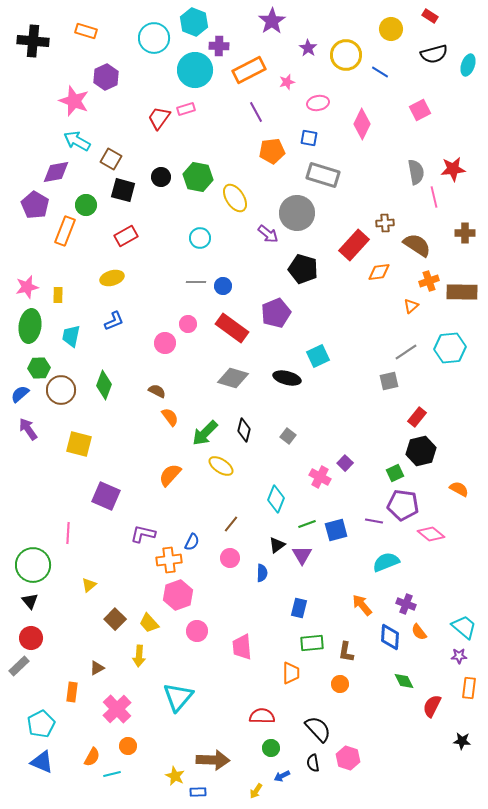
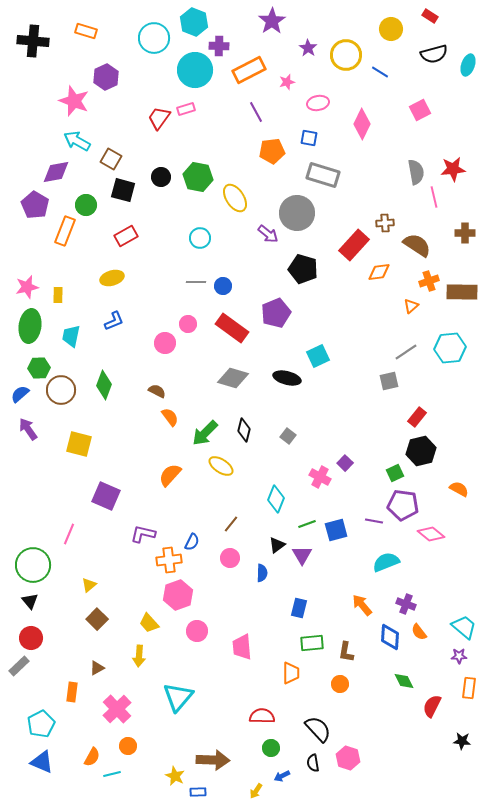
pink line at (68, 533): moved 1 px right, 1 px down; rotated 20 degrees clockwise
brown square at (115, 619): moved 18 px left
